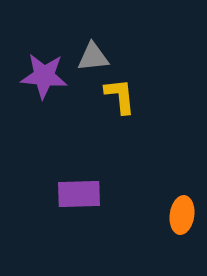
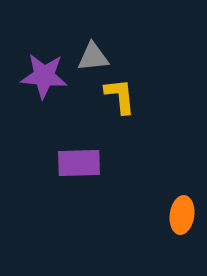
purple rectangle: moved 31 px up
